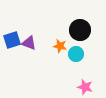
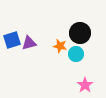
black circle: moved 3 px down
purple triangle: rotated 35 degrees counterclockwise
pink star: moved 2 px up; rotated 21 degrees clockwise
